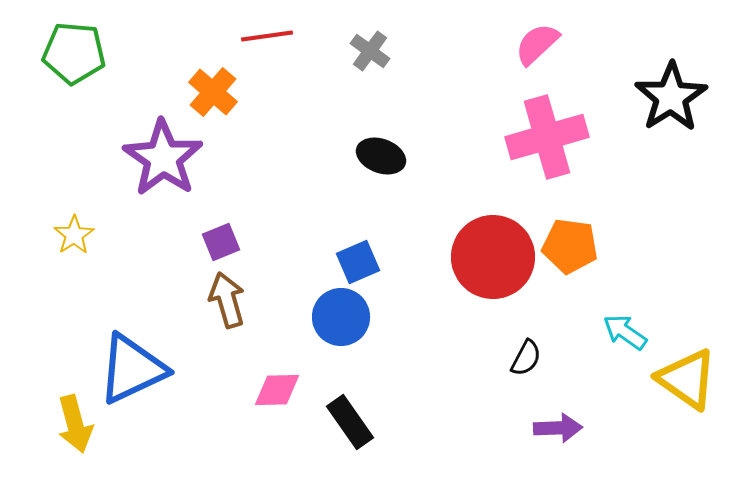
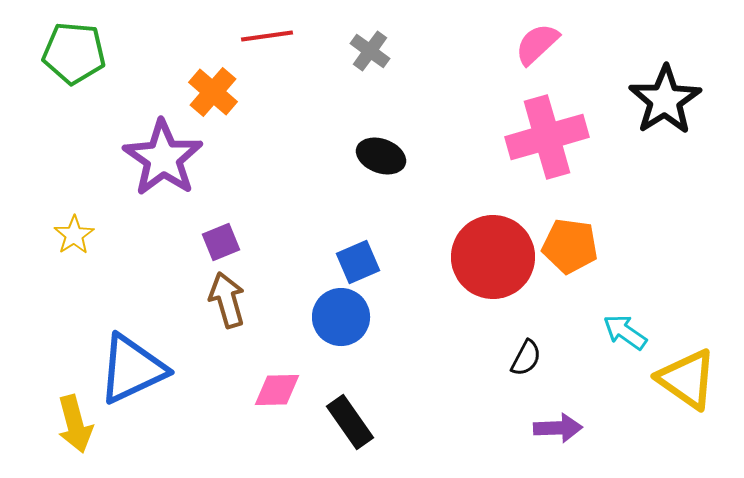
black star: moved 6 px left, 3 px down
